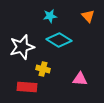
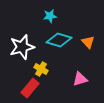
orange triangle: moved 26 px down
cyan diamond: rotated 15 degrees counterclockwise
yellow cross: moved 2 px left; rotated 16 degrees clockwise
pink triangle: rotated 21 degrees counterclockwise
red rectangle: moved 3 px right, 1 px down; rotated 54 degrees counterclockwise
